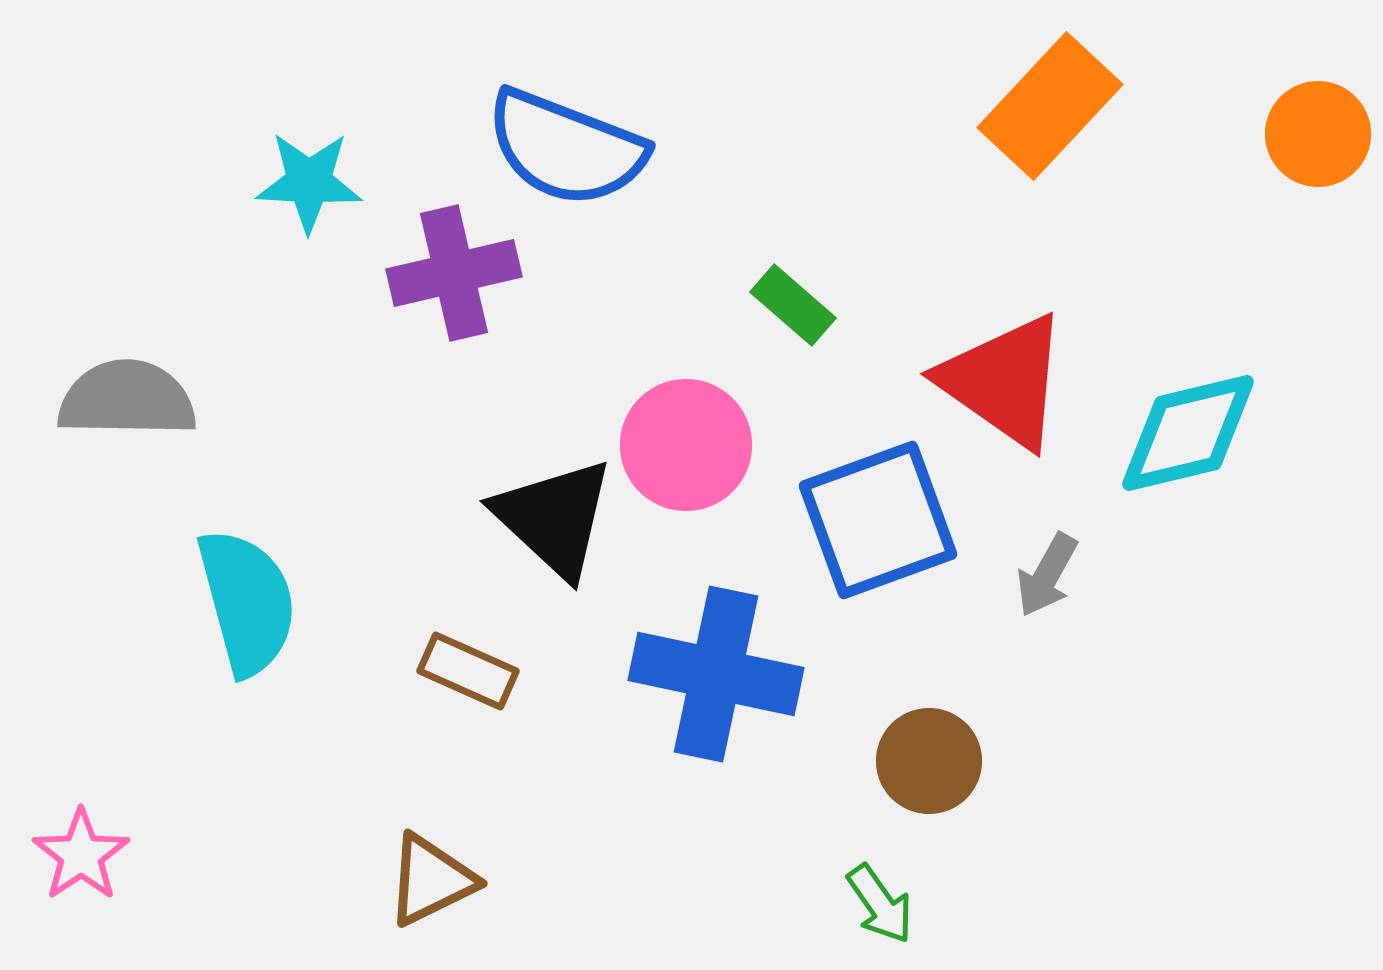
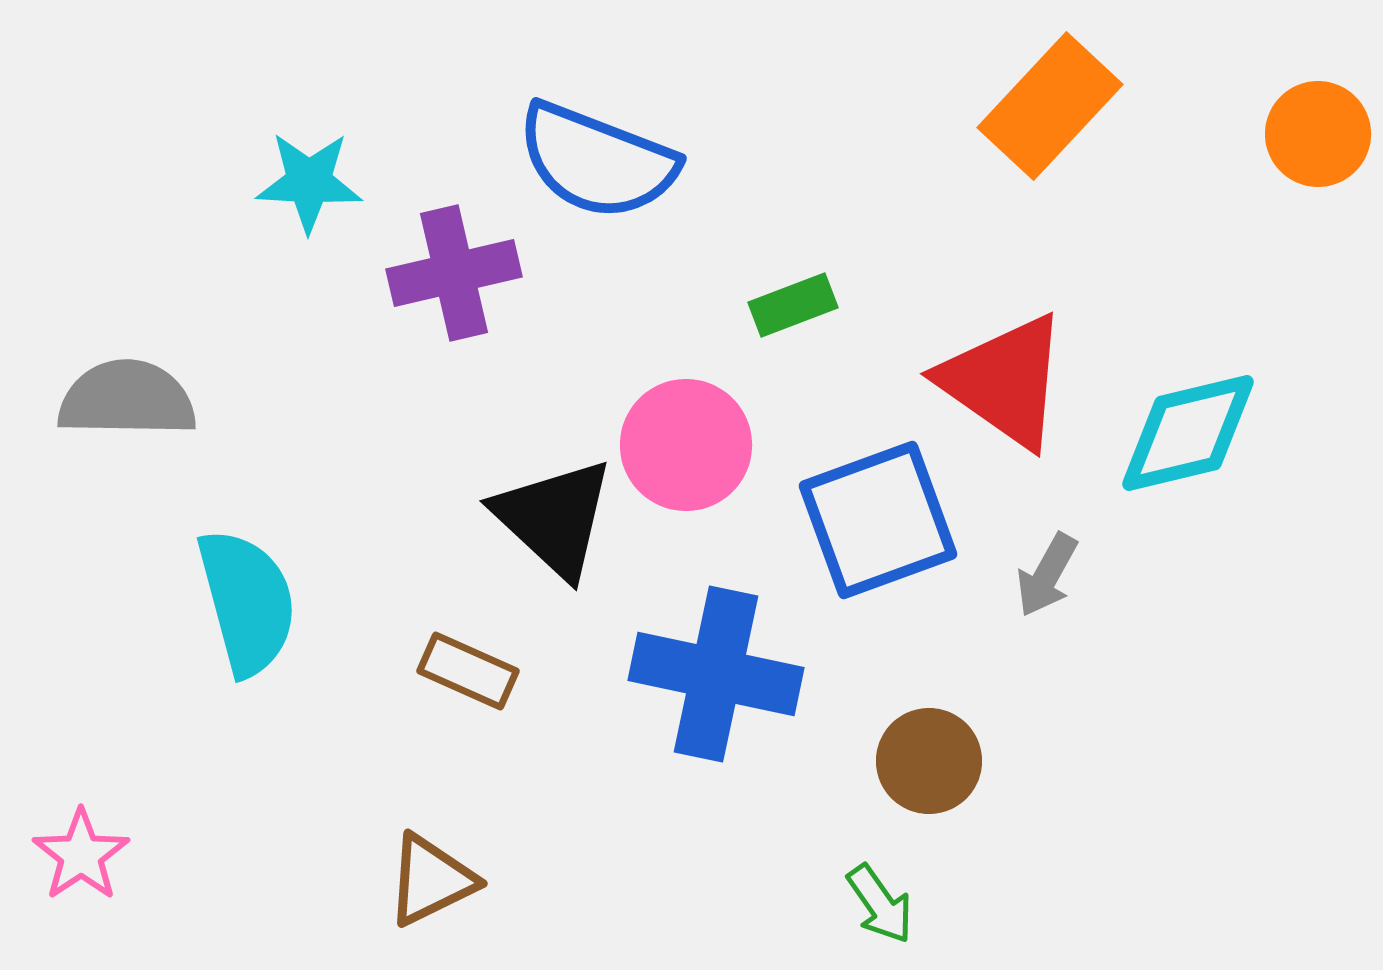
blue semicircle: moved 31 px right, 13 px down
green rectangle: rotated 62 degrees counterclockwise
